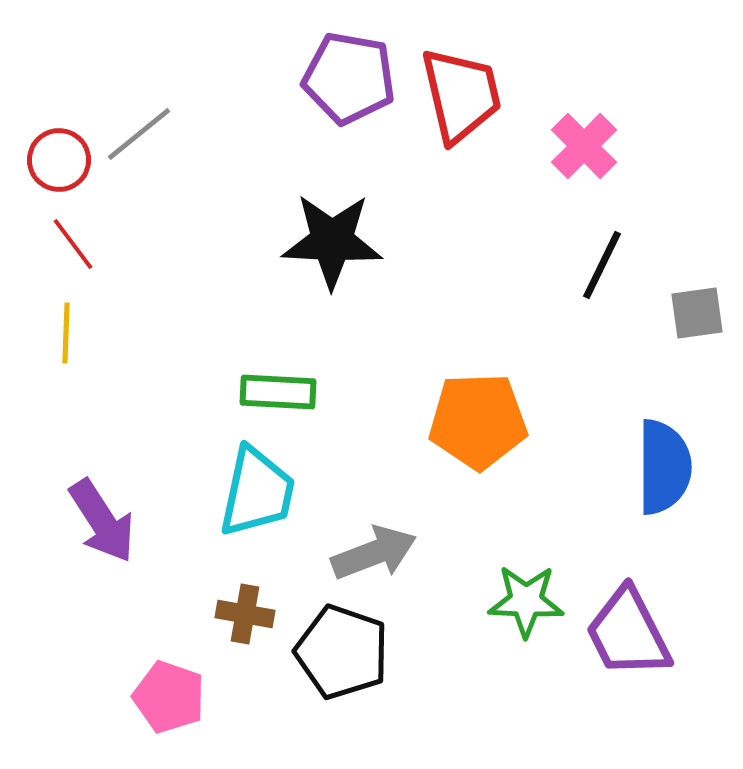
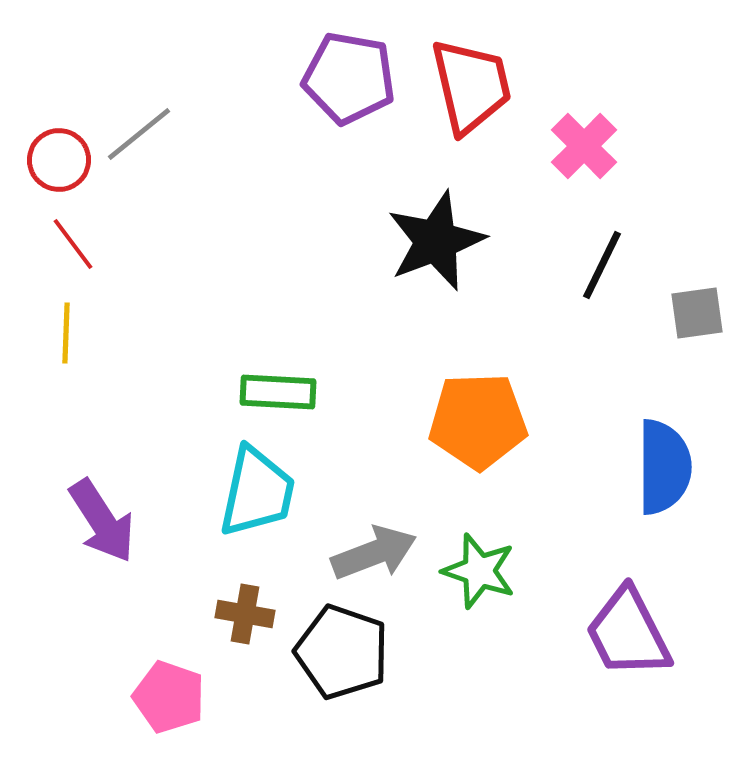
red trapezoid: moved 10 px right, 9 px up
black star: moved 104 px right; rotated 24 degrees counterclockwise
green star: moved 47 px left, 30 px up; rotated 16 degrees clockwise
